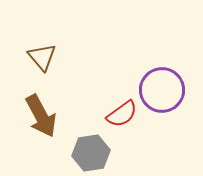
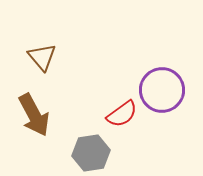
brown arrow: moved 7 px left, 1 px up
